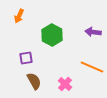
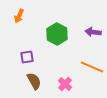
green hexagon: moved 5 px right, 1 px up
purple square: moved 1 px right, 1 px up
